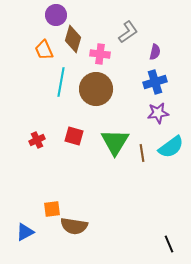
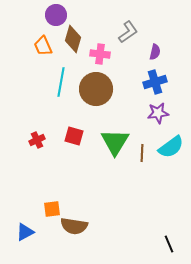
orange trapezoid: moved 1 px left, 4 px up
brown line: rotated 12 degrees clockwise
